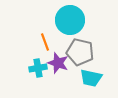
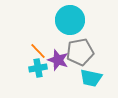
orange line: moved 7 px left, 9 px down; rotated 24 degrees counterclockwise
gray pentagon: rotated 24 degrees counterclockwise
purple star: moved 3 px up
